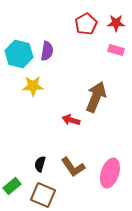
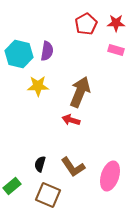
yellow star: moved 5 px right
brown arrow: moved 16 px left, 5 px up
pink ellipse: moved 3 px down
brown square: moved 5 px right
